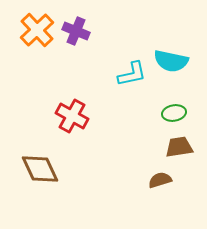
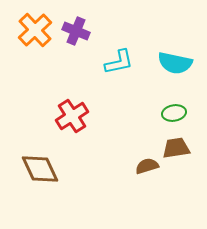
orange cross: moved 2 px left
cyan semicircle: moved 4 px right, 2 px down
cyan L-shape: moved 13 px left, 12 px up
red cross: rotated 28 degrees clockwise
brown trapezoid: moved 3 px left, 1 px down
brown semicircle: moved 13 px left, 14 px up
